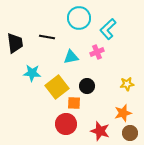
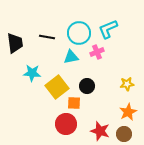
cyan circle: moved 15 px down
cyan L-shape: rotated 20 degrees clockwise
orange star: moved 5 px right, 1 px up; rotated 12 degrees counterclockwise
brown circle: moved 6 px left, 1 px down
